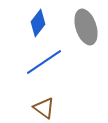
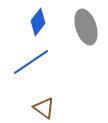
blue diamond: moved 1 px up
blue line: moved 13 px left
